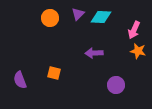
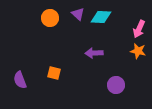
purple triangle: rotated 32 degrees counterclockwise
pink arrow: moved 5 px right, 1 px up
